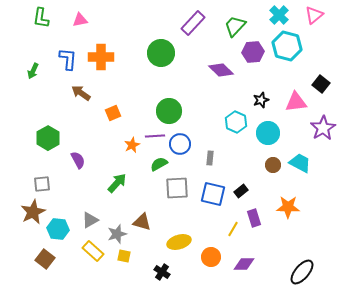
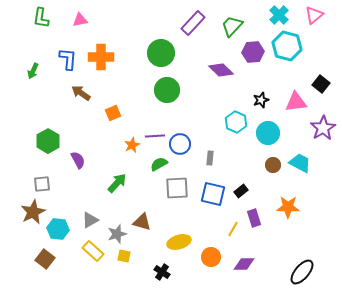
green trapezoid at (235, 26): moved 3 px left
green circle at (169, 111): moved 2 px left, 21 px up
green hexagon at (48, 138): moved 3 px down
